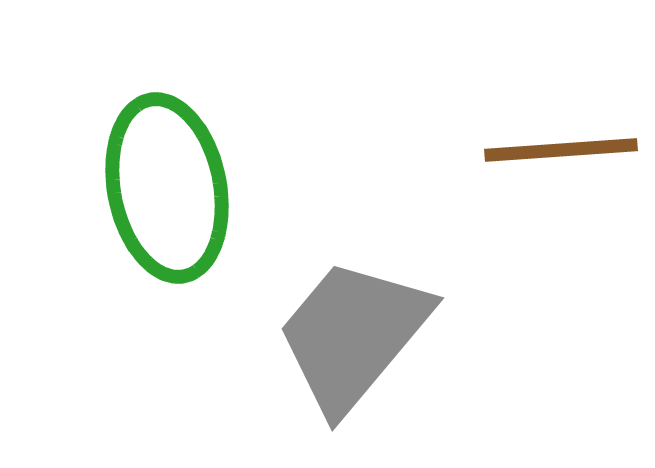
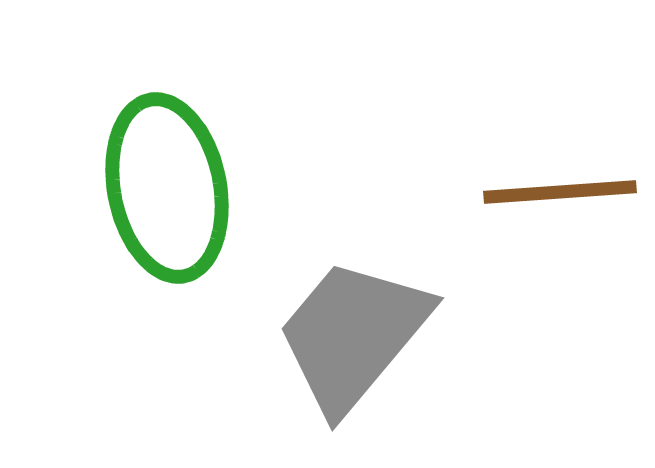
brown line: moved 1 px left, 42 px down
